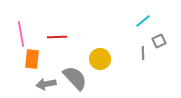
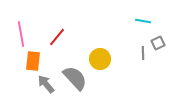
cyan line: rotated 49 degrees clockwise
red line: rotated 48 degrees counterclockwise
gray square: moved 1 px left, 2 px down
orange rectangle: moved 1 px right, 2 px down
gray arrow: rotated 60 degrees clockwise
